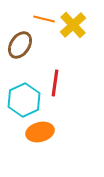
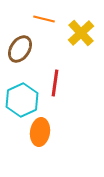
yellow cross: moved 8 px right, 8 px down
brown ellipse: moved 4 px down
cyan hexagon: moved 2 px left
orange ellipse: rotated 68 degrees counterclockwise
